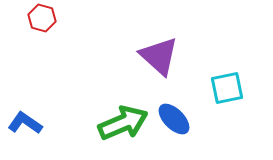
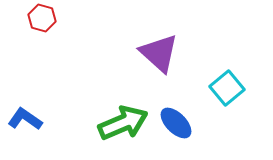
purple triangle: moved 3 px up
cyan square: rotated 28 degrees counterclockwise
blue ellipse: moved 2 px right, 4 px down
blue L-shape: moved 4 px up
